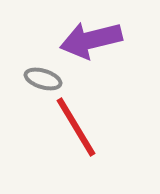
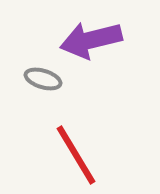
red line: moved 28 px down
